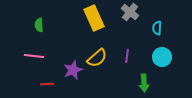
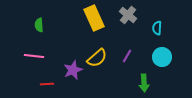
gray cross: moved 2 px left, 3 px down
purple line: rotated 24 degrees clockwise
